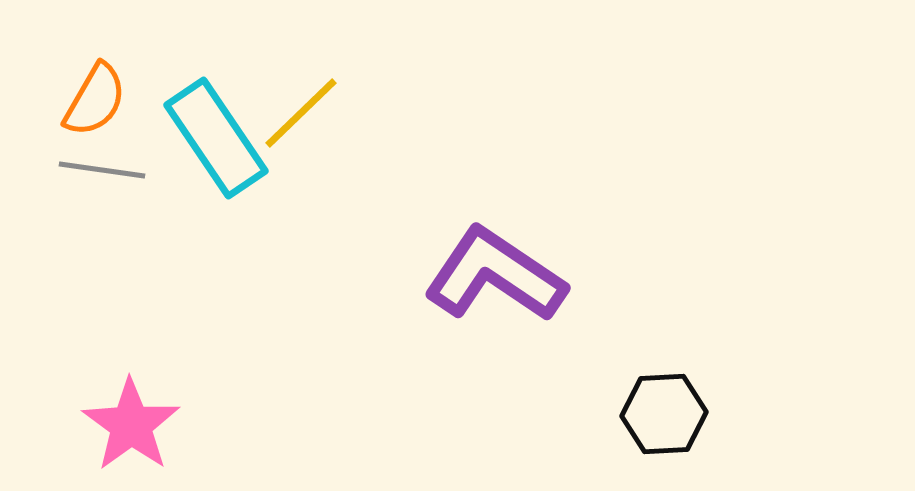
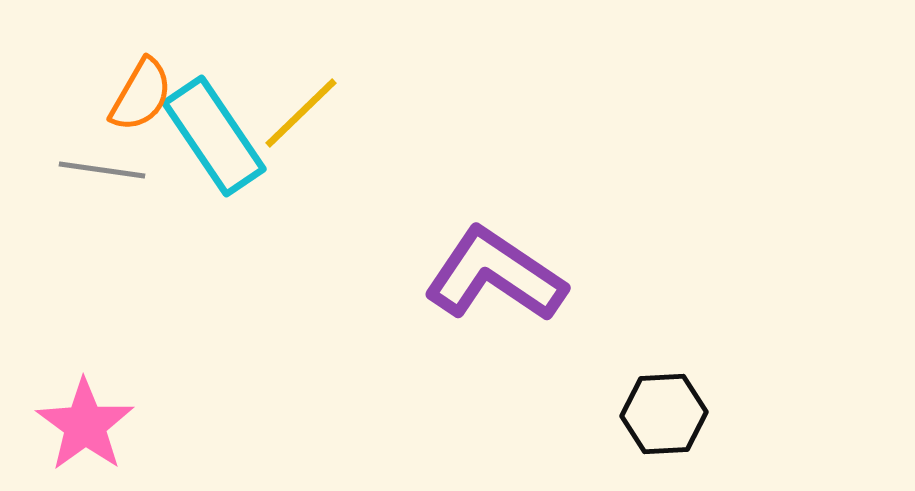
orange semicircle: moved 46 px right, 5 px up
cyan rectangle: moved 2 px left, 2 px up
pink star: moved 46 px left
